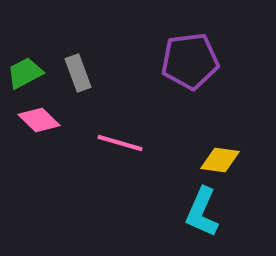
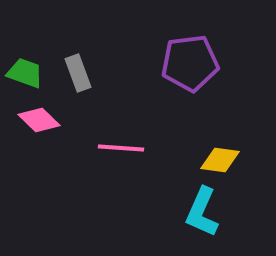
purple pentagon: moved 2 px down
green trapezoid: rotated 48 degrees clockwise
pink line: moved 1 px right, 5 px down; rotated 12 degrees counterclockwise
